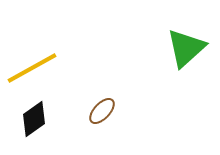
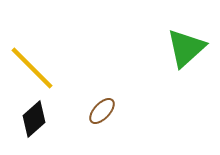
yellow line: rotated 74 degrees clockwise
black diamond: rotated 6 degrees counterclockwise
